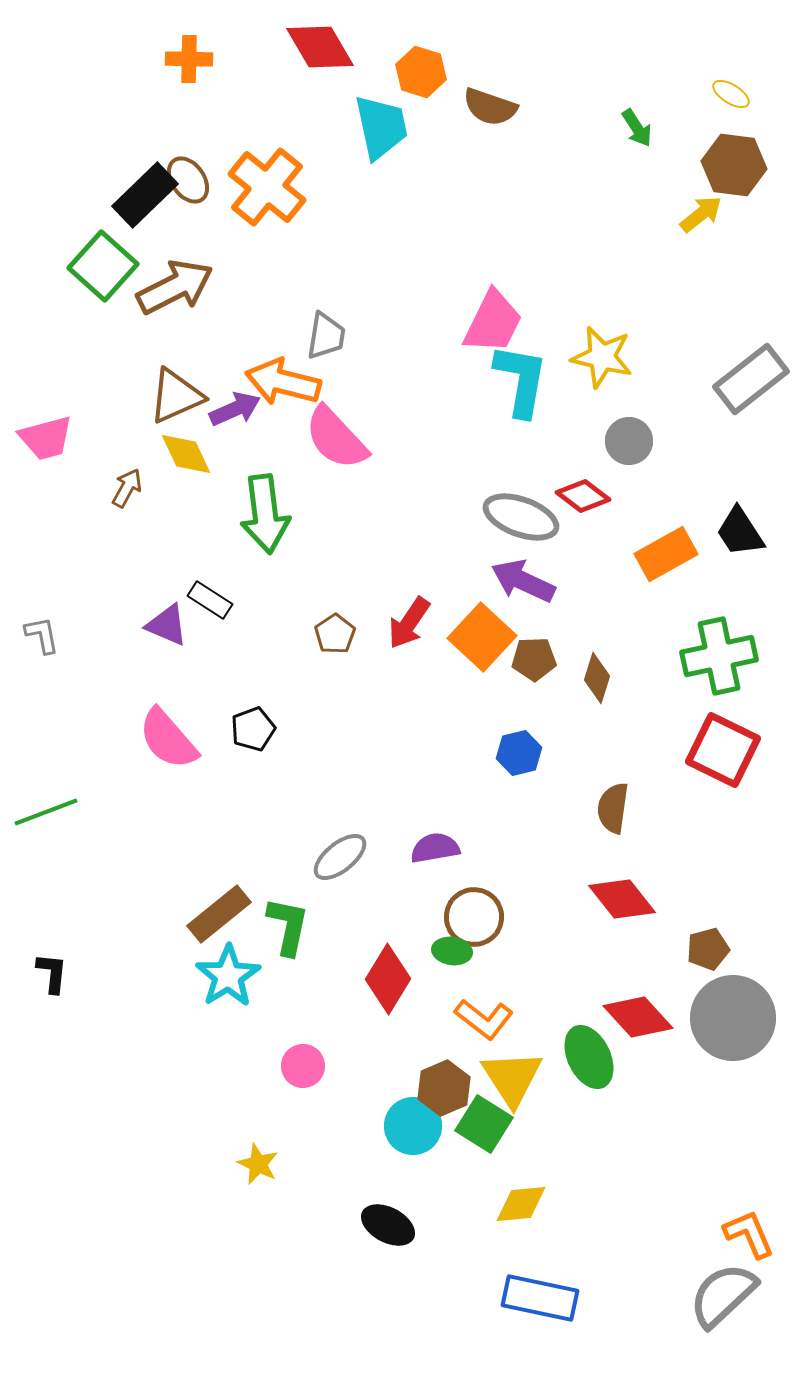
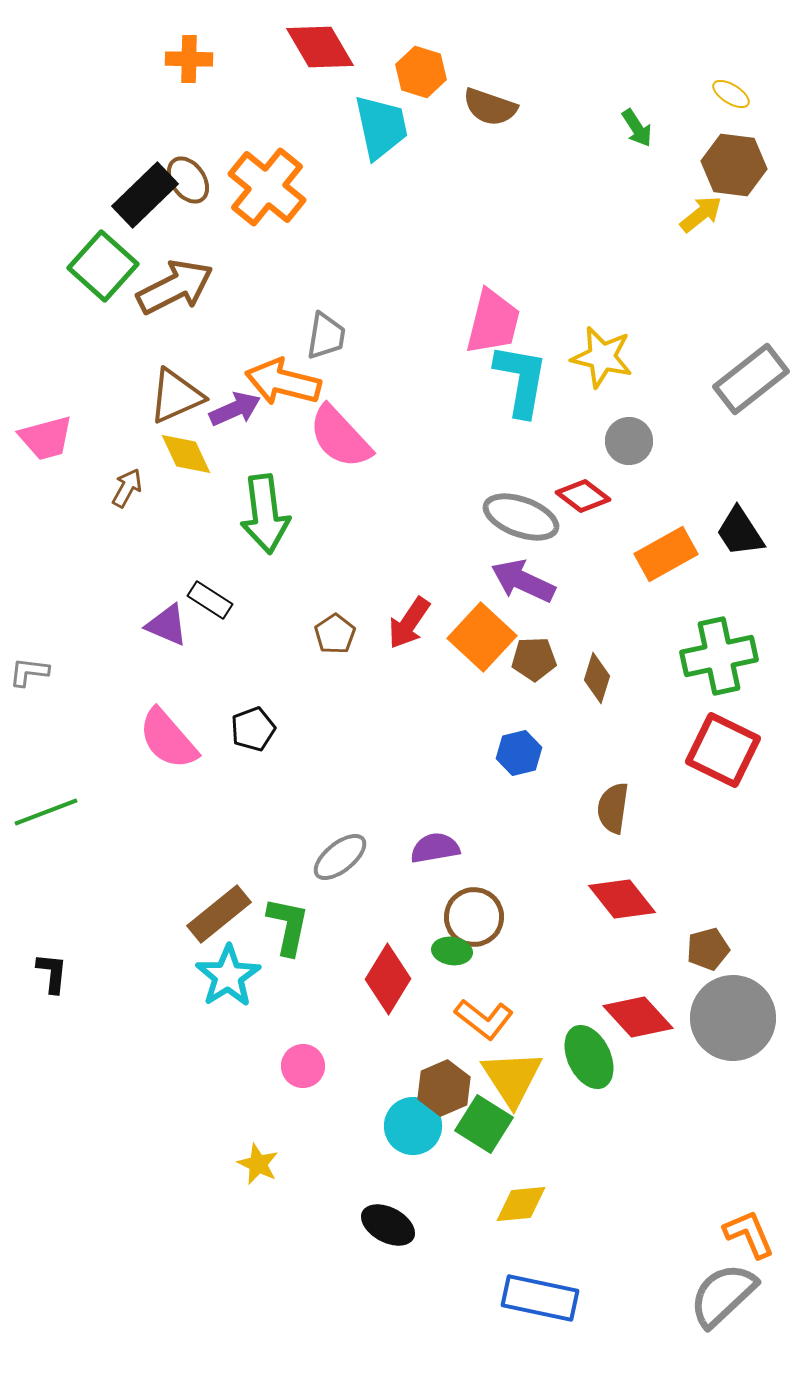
pink trapezoid at (493, 322): rotated 12 degrees counterclockwise
pink semicircle at (336, 438): moved 4 px right, 1 px up
gray L-shape at (42, 635): moved 13 px left, 37 px down; rotated 72 degrees counterclockwise
